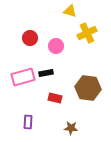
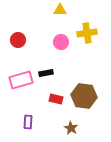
yellow triangle: moved 10 px left, 1 px up; rotated 16 degrees counterclockwise
yellow cross: rotated 18 degrees clockwise
red circle: moved 12 px left, 2 px down
pink circle: moved 5 px right, 4 px up
pink rectangle: moved 2 px left, 3 px down
brown hexagon: moved 4 px left, 8 px down
red rectangle: moved 1 px right, 1 px down
brown star: rotated 24 degrees clockwise
